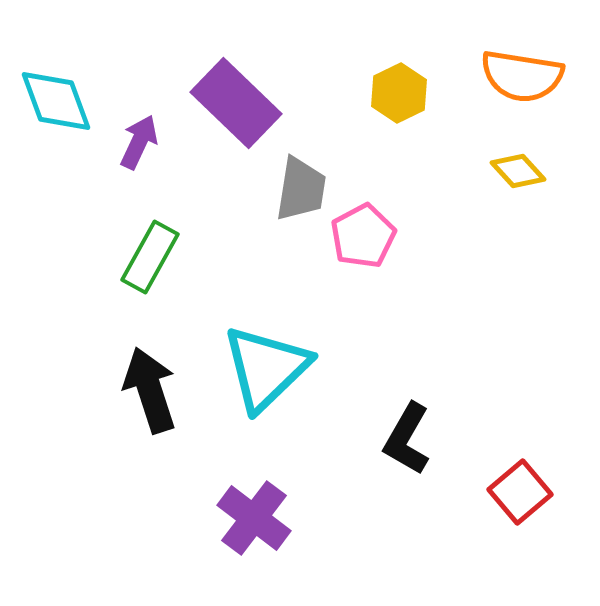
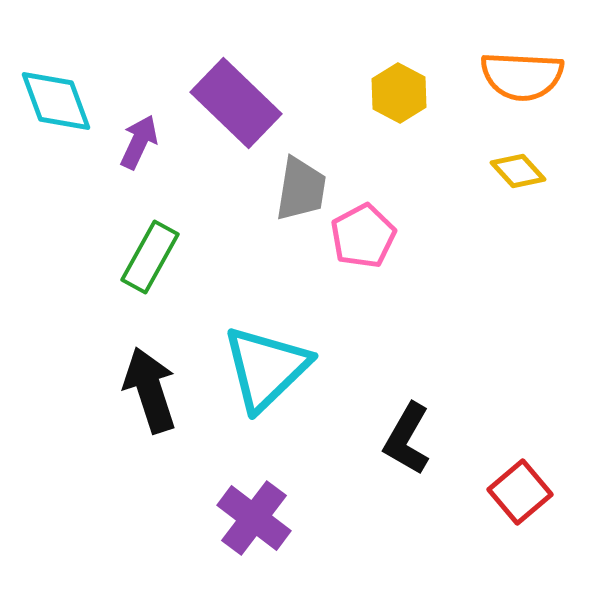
orange semicircle: rotated 6 degrees counterclockwise
yellow hexagon: rotated 6 degrees counterclockwise
